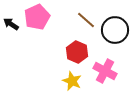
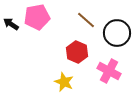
pink pentagon: rotated 15 degrees clockwise
black circle: moved 2 px right, 3 px down
pink cross: moved 4 px right
yellow star: moved 8 px left, 1 px down
